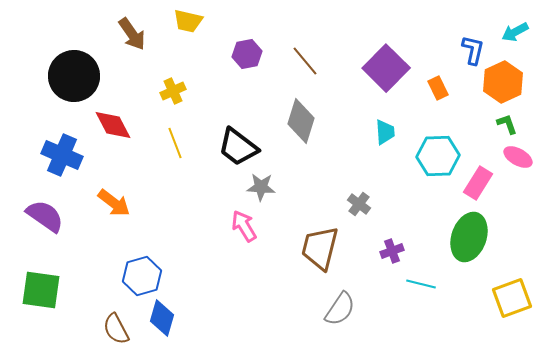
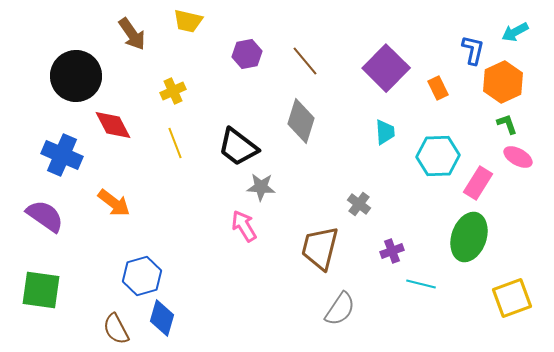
black circle: moved 2 px right
